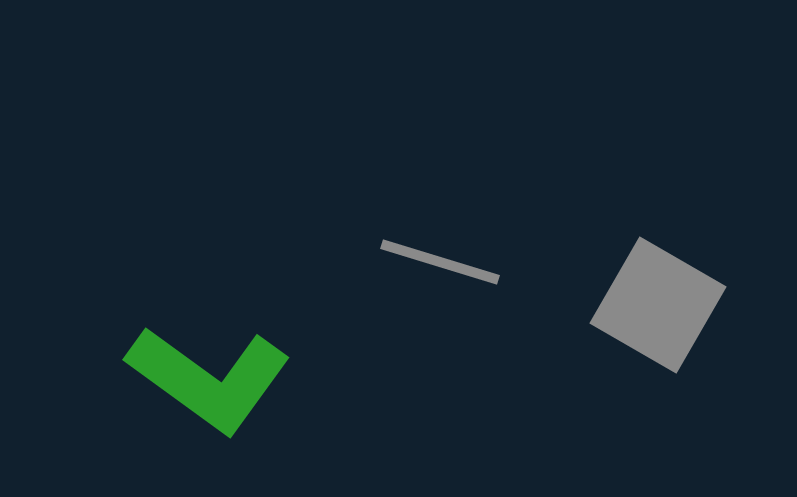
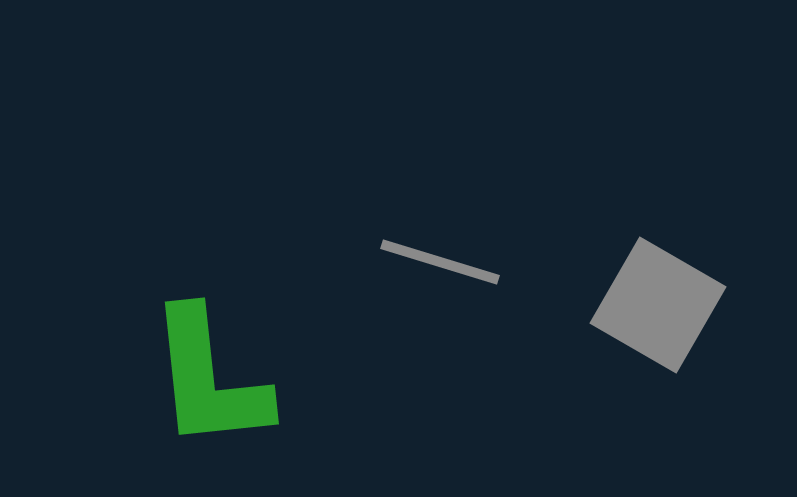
green L-shape: rotated 48 degrees clockwise
